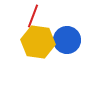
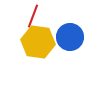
blue circle: moved 3 px right, 3 px up
